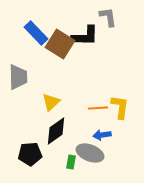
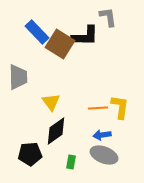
blue rectangle: moved 1 px right, 1 px up
yellow triangle: rotated 24 degrees counterclockwise
gray ellipse: moved 14 px right, 2 px down
